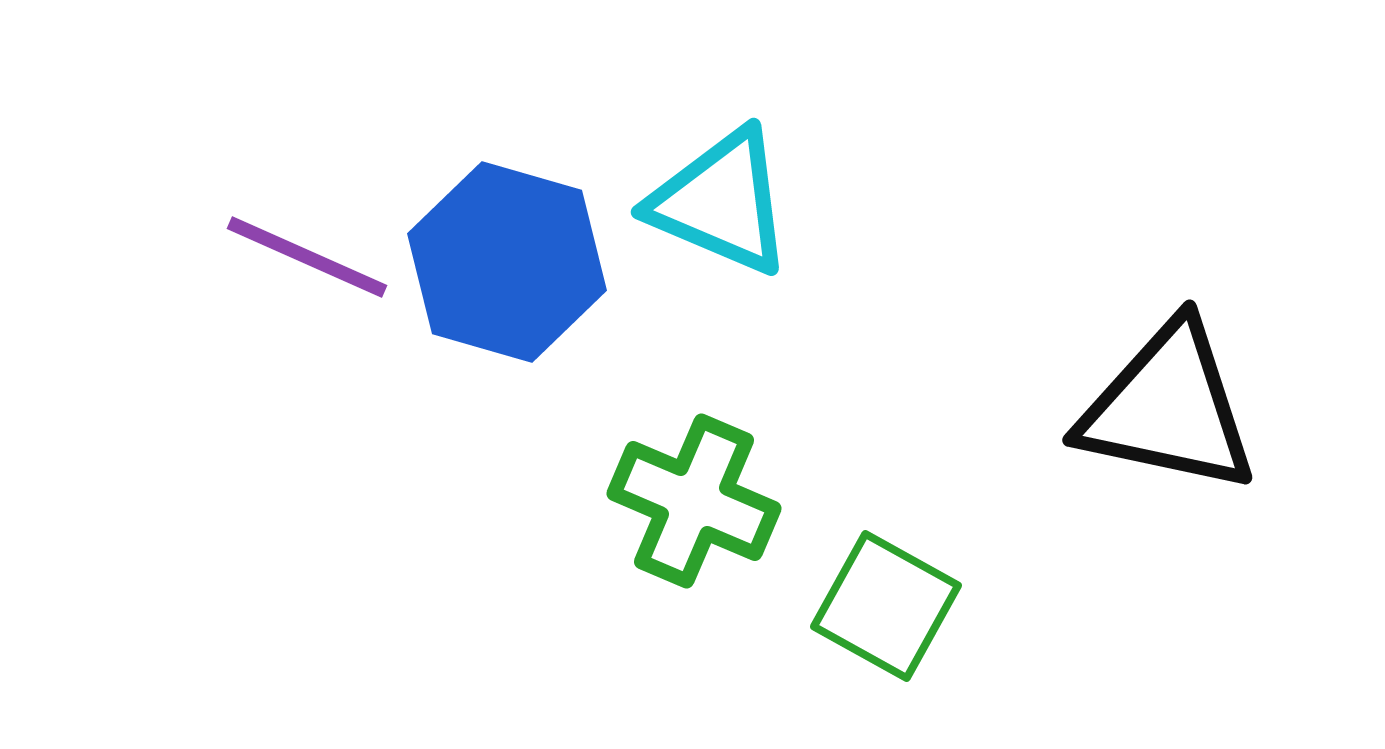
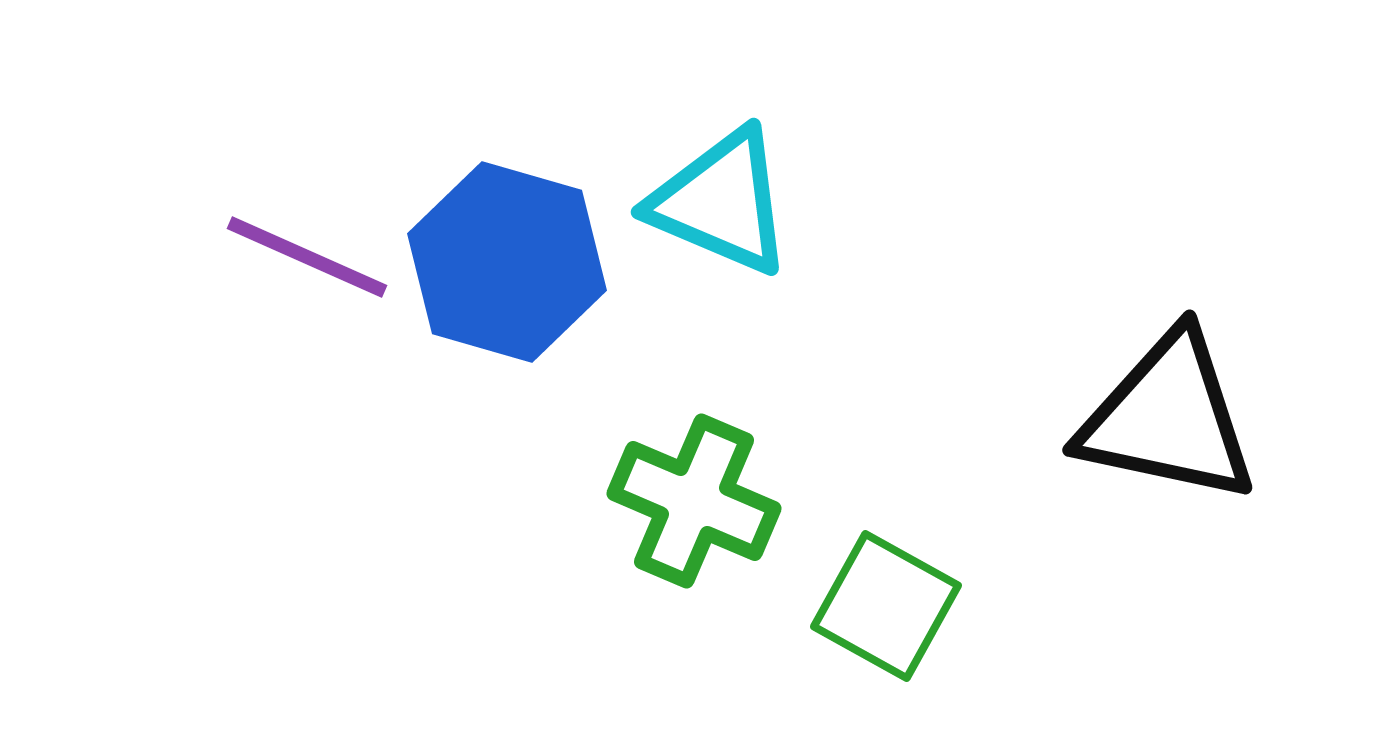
black triangle: moved 10 px down
